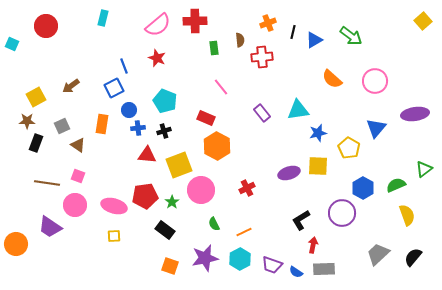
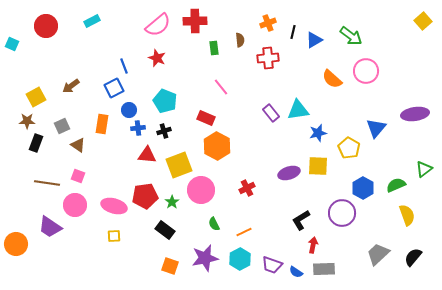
cyan rectangle at (103, 18): moved 11 px left, 3 px down; rotated 49 degrees clockwise
red cross at (262, 57): moved 6 px right, 1 px down
pink circle at (375, 81): moved 9 px left, 10 px up
purple rectangle at (262, 113): moved 9 px right
